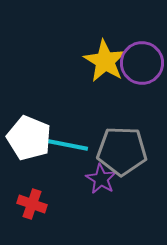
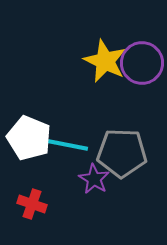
yellow star: rotated 6 degrees counterclockwise
gray pentagon: moved 2 px down
purple star: moved 7 px left
